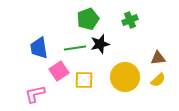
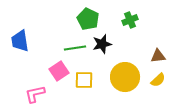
green pentagon: rotated 25 degrees counterclockwise
black star: moved 2 px right
blue trapezoid: moved 19 px left, 7 px up
brown triangle: moved 2 px up
